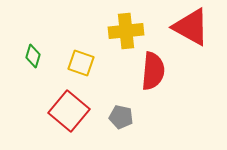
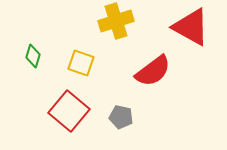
yellow cross: moved 10 px left, 10 px up; rotated 12 degrees counterclockwise
red semicircle: rotated 48 degrees clockwise
